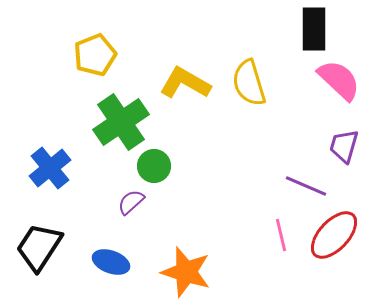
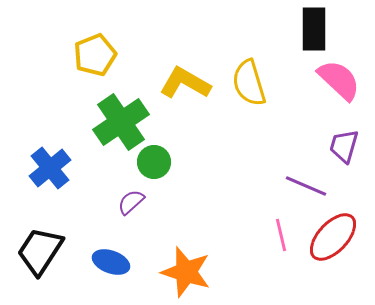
green circle: moved 4 px up
red ellipse: moved 1 px left, 2 px down
black trapezoid: moved 1 px right, 4 px down
